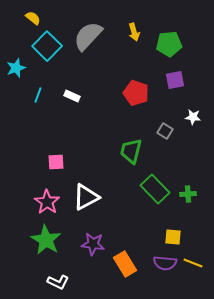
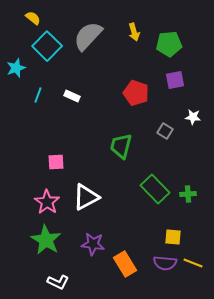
green trapezoid: moved 10 px left, 5 px up
